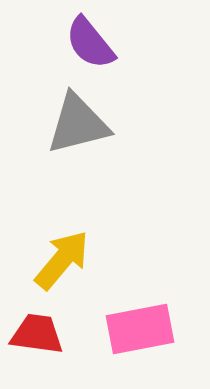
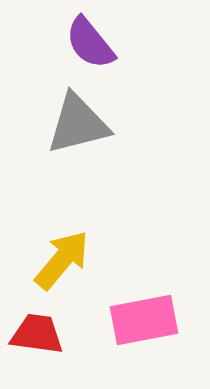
pink rectangle: moved 4 px right, 9 px up
